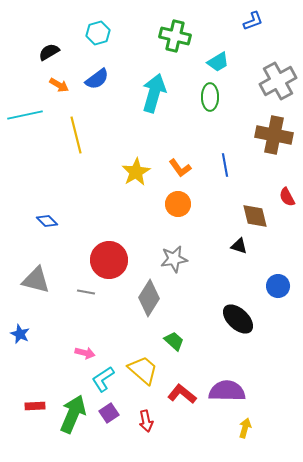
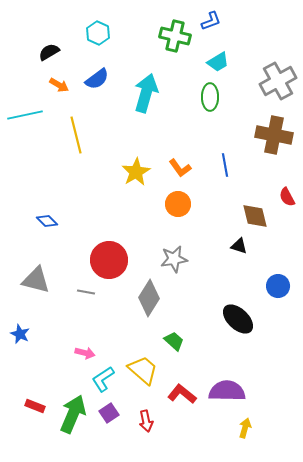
blue L-shape: moved 42 px left
cyan hexagon: rotated 20 degrees counterclockwise
cyan arrow: moved 8 px left
red rectangle: rotated 24 degrees clockwise
